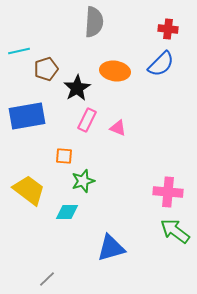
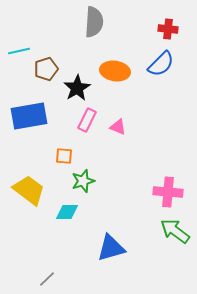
blue rectangle: moved 2 px right
pink triangle: moved 1 px up
